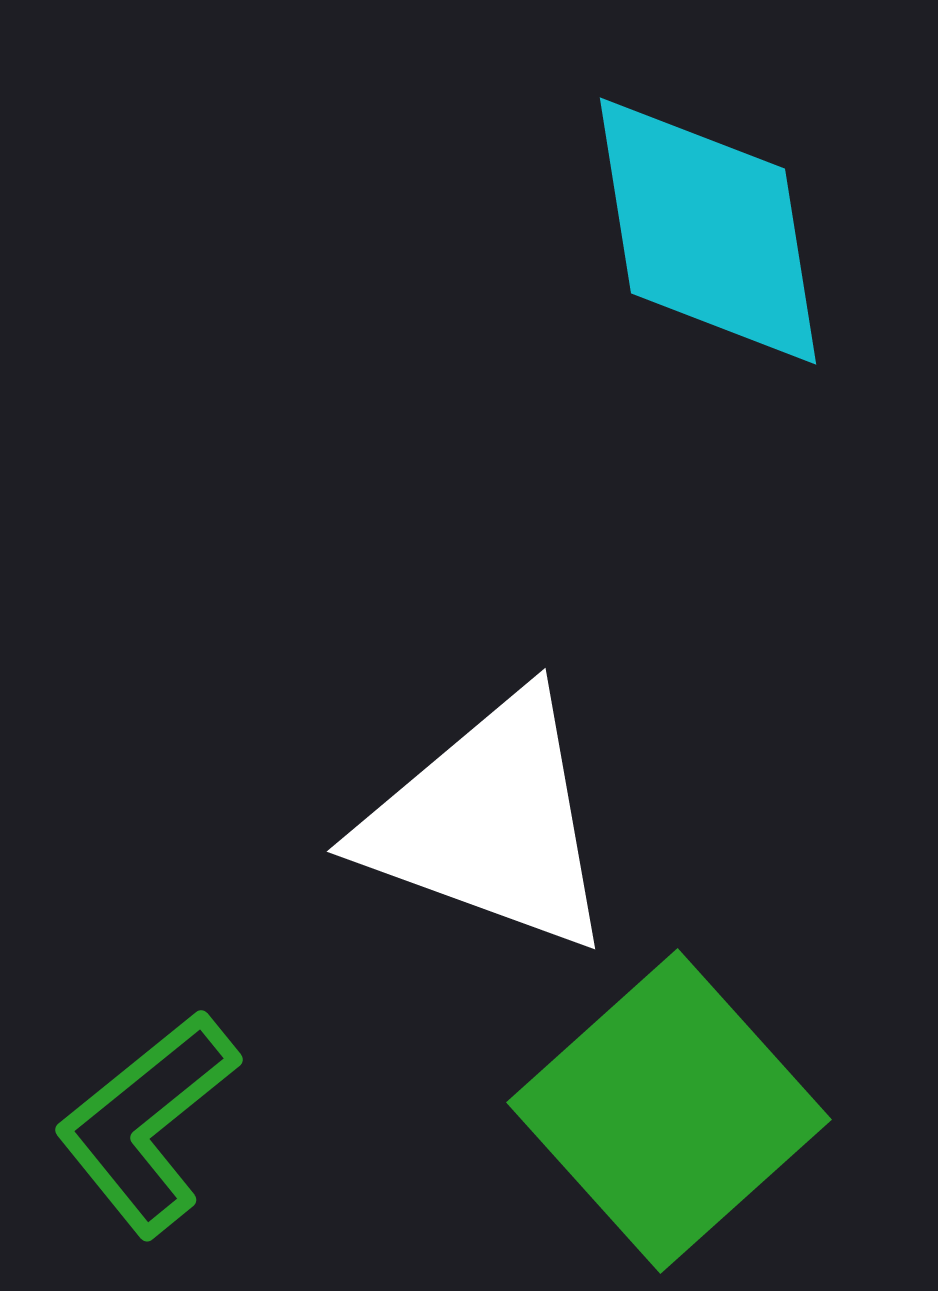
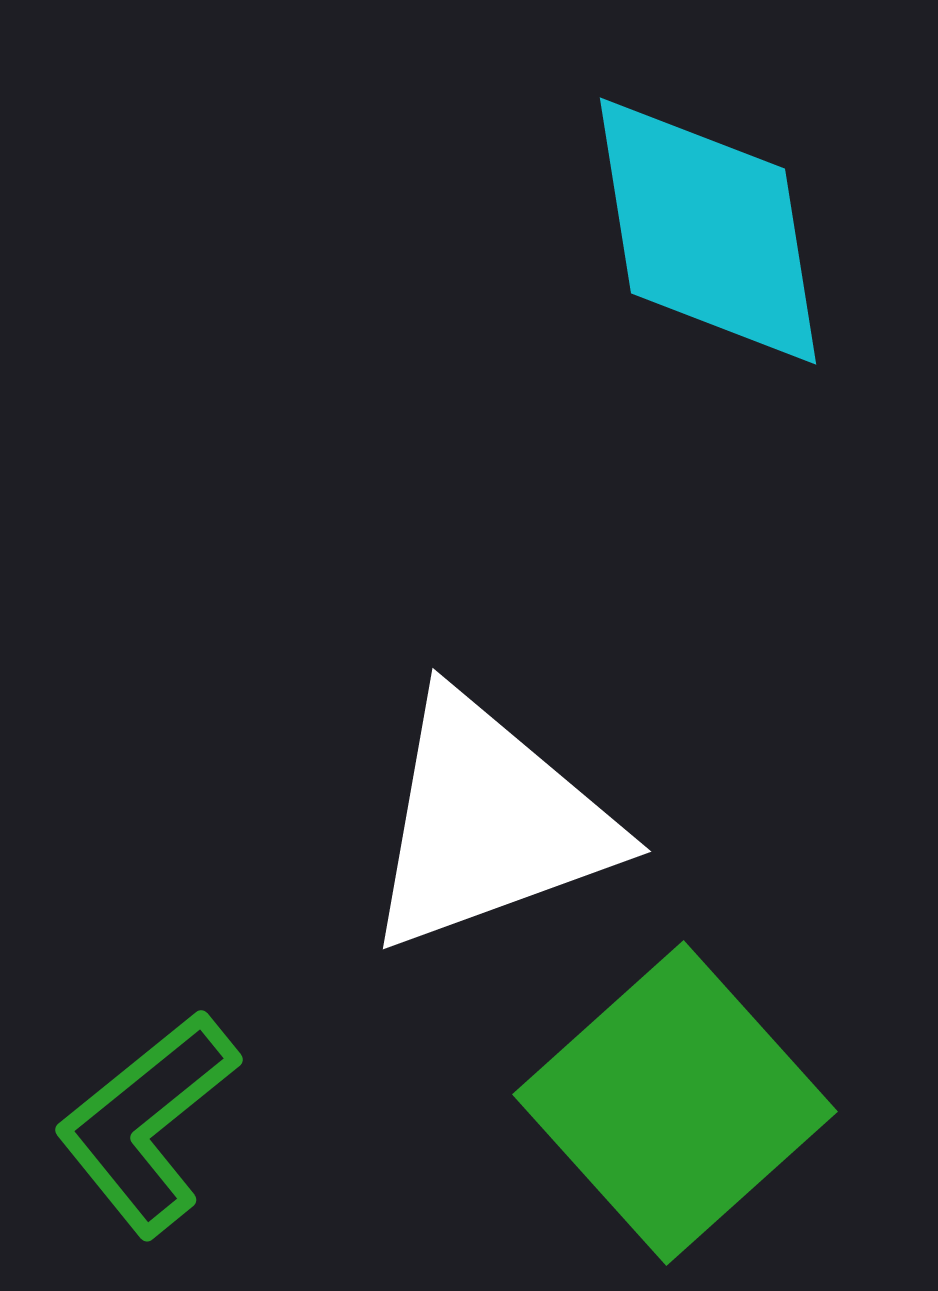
white triangle: rotated 40 degrees counterclockwise
green square: moved 6 px right, 8 px up
